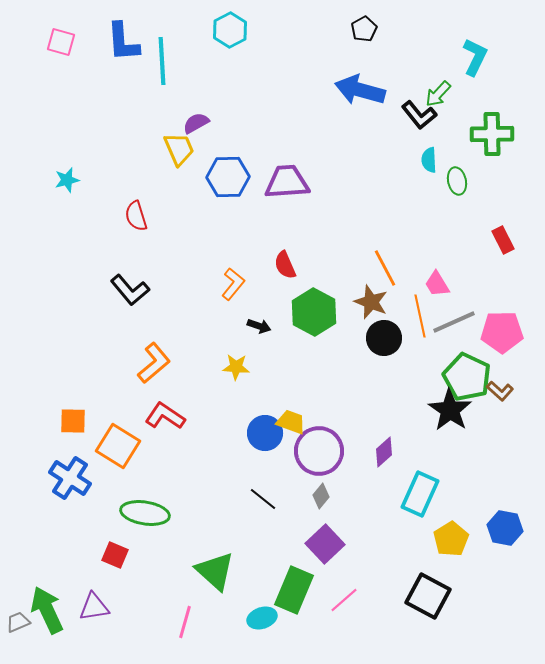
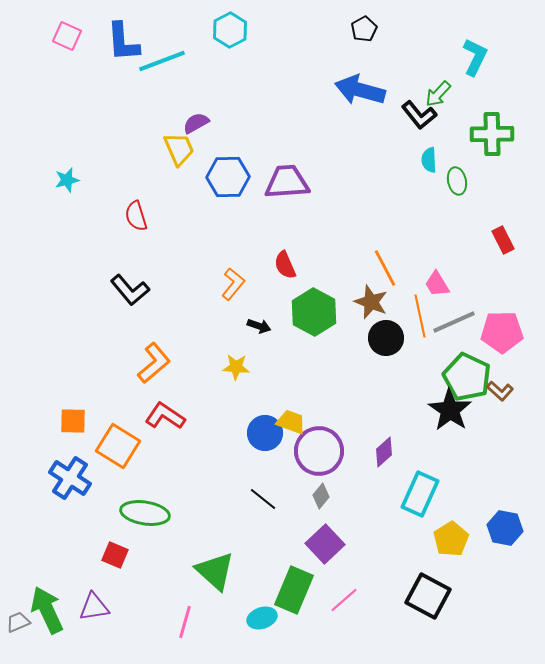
pink square at (61, 42): moved 6 px right, 6 px up; rotated 8 degrees clockwise
cyan line at (162, 61): rotated 72 degrees clockwise
black circle at (384, 338): moved 2 px right
